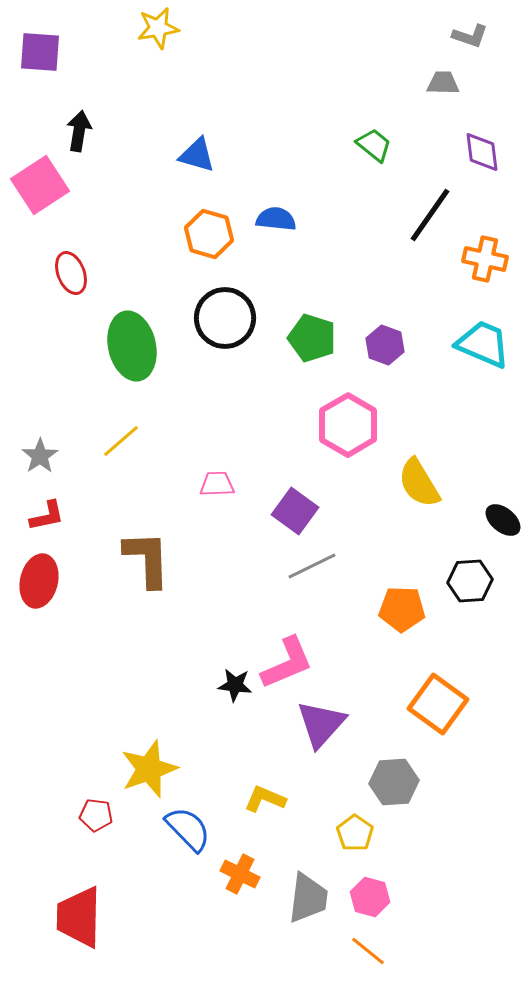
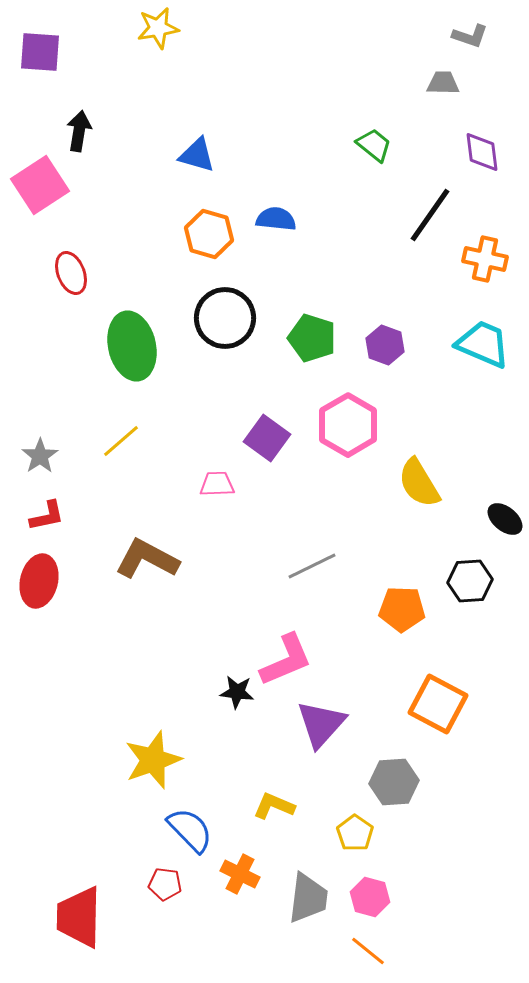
purple square at (295, 511): moved 28 px left, 73 px up
black ellipse at (503, 520): moved 2 px right, 1 px up
brown L-shape at (147, 559): rotated 60 degrees counterclockwise
pink L-shape at (287, 663): moved 1 px left, 3 px up
black star at (235, 685): moved 2 px right, 7 px down
orange square at (438, 704): rotated 8 degrees counterclockwise
yellow star at (149, 769): moved 4 px right, 9 px up
yellow L-shape at (265, 799): moved 9 px right, 7 px down
red pentagon at (96, 815): moved 69 px right, 69 px down
blue semicircle at (188, 829): moved 2 px right, 1 px down
